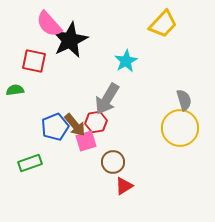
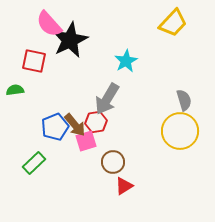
yellow trapezoid: moved 10 px right, 1 px up
yellow circle: moved 3 px down
green rectangle: moved 4 px right; rotated 25 degrees counterclockwise
